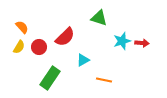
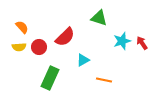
red arrow: rotated 128 degrees counterclockwise
yellow semicircle: rotated 56 degrees clockwise
green rectangle: rotated 10 degrees counterclockwise
